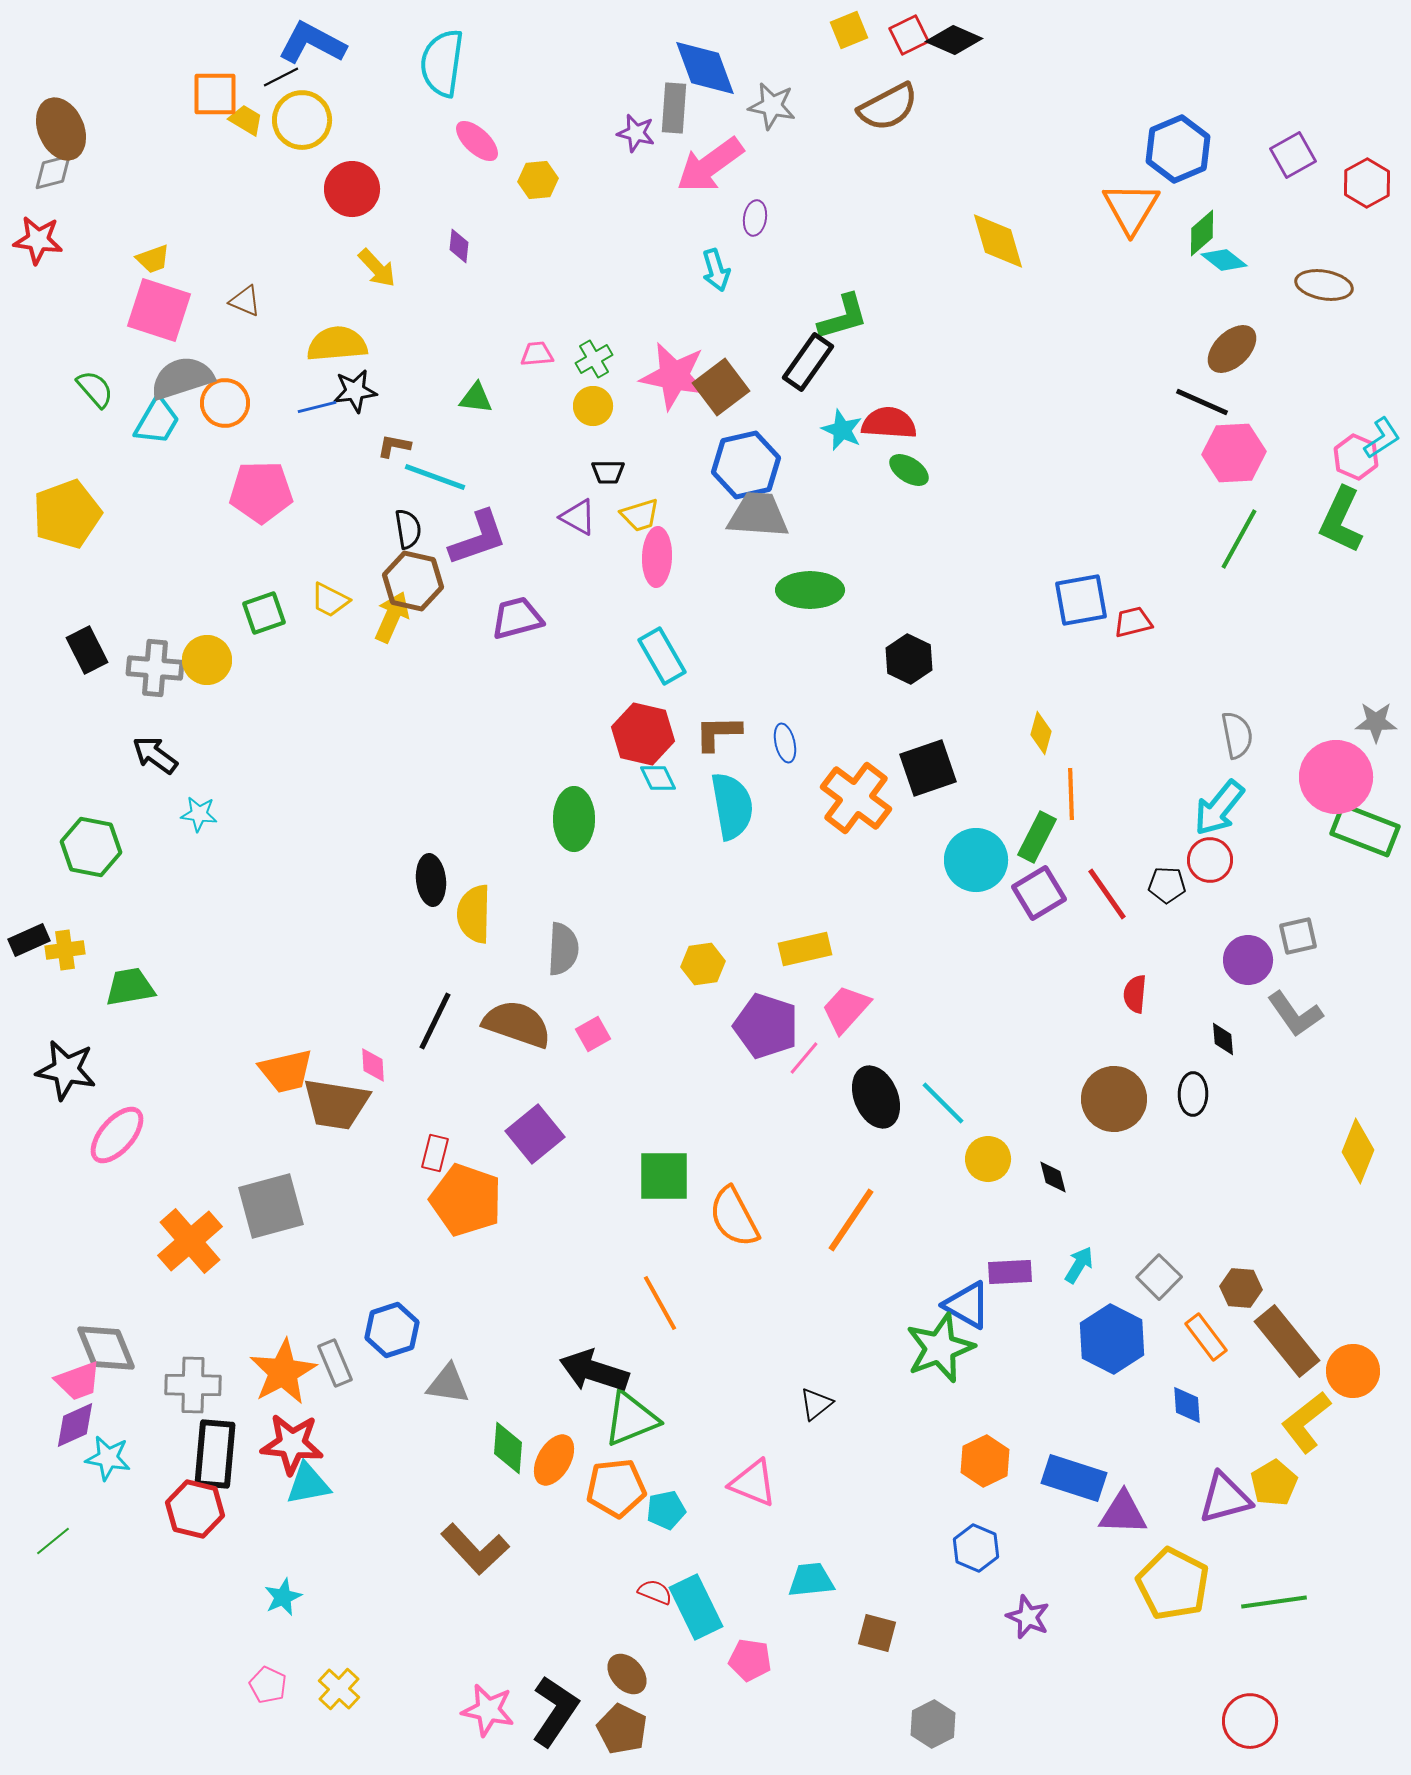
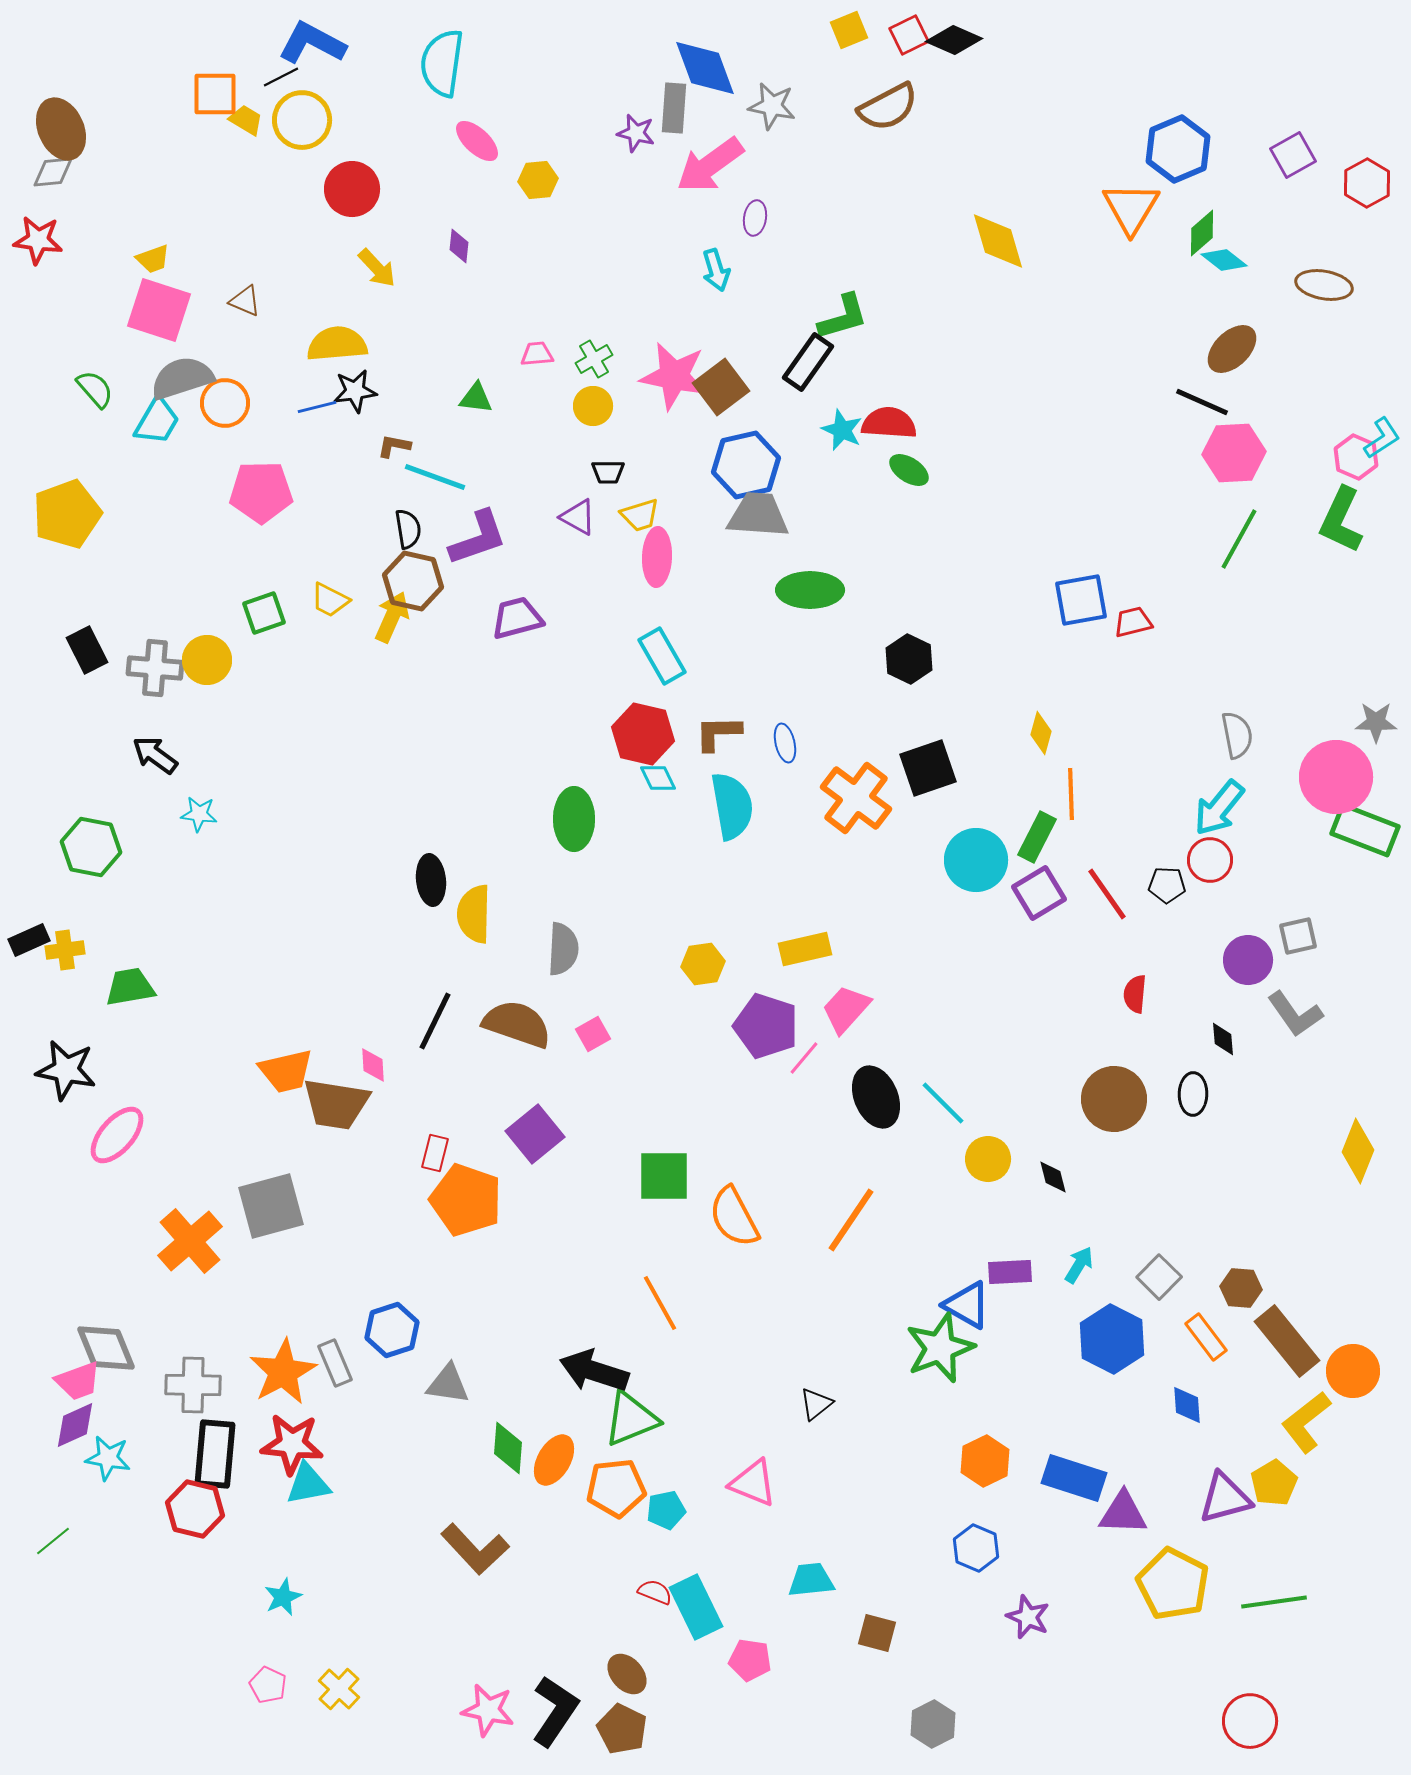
gray diamond at (53, 172): rotated 9 degrees clockwise
